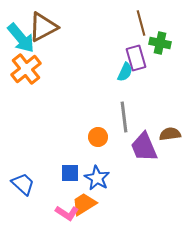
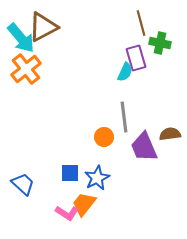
orange circle: moved 6 px right
blue star: rotated 15 degrees clockwise
orange trapezoid: rotated 20 degrees counterclockwise
